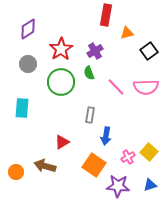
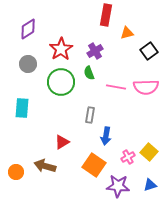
pink line: rotated 36 degrees counterclockwise
